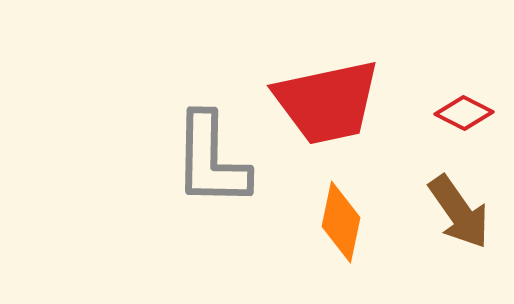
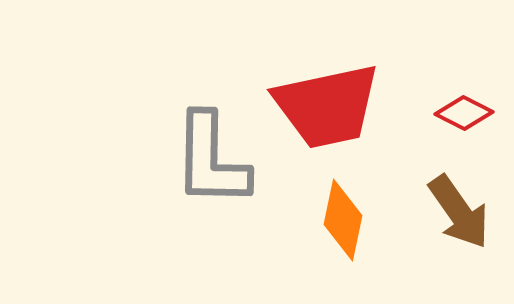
red trapezoid: moved 4 px down
orange diamond: moved 2 px right, 2 px up
